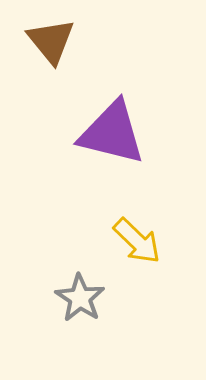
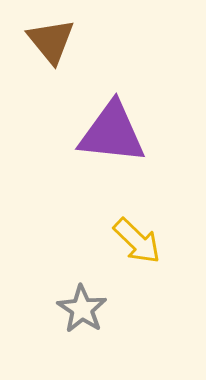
purple triangle: rotated 8 degrees counterclockwise
gray star: moved 2 px right, 11 px down
